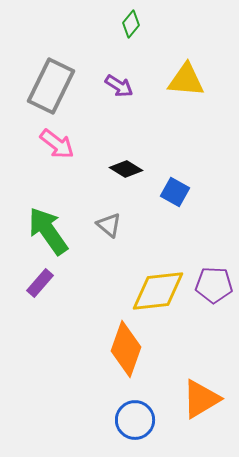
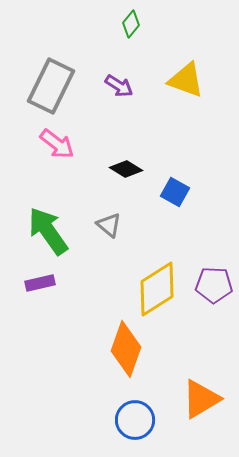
yellow triangle: rotated 15 degrees clockwise
purple rectangle: rotated 36 degrees clockwise
yellow diamond: moved 1 px left, 2 px up; rotated 26 degrees counterclockwise
